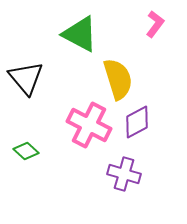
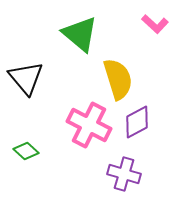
pink L-shape: rotated 96 degrees clockwise
green triangle: rotated 12 degrees clockwise
